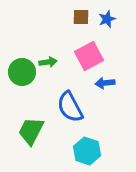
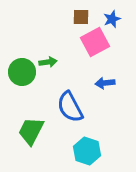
blue star: moved 5 px right
pink square: moved 6 px right, 14 px up
